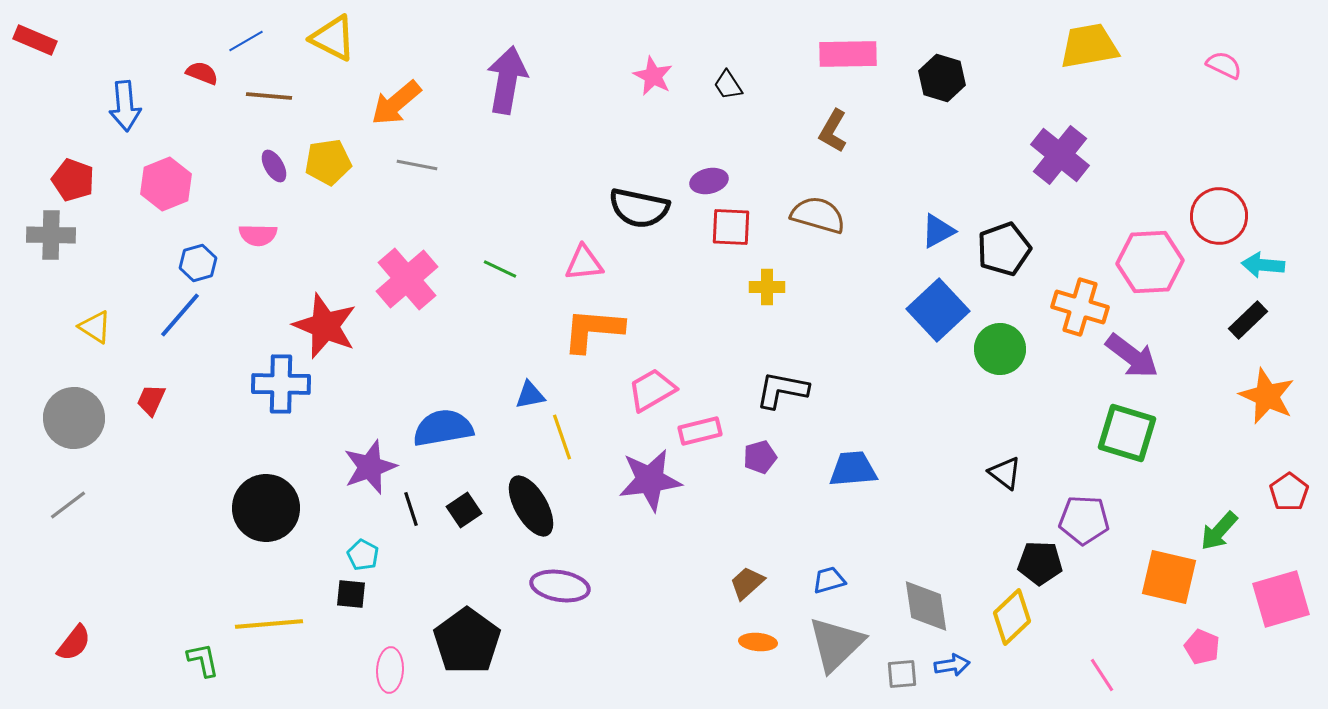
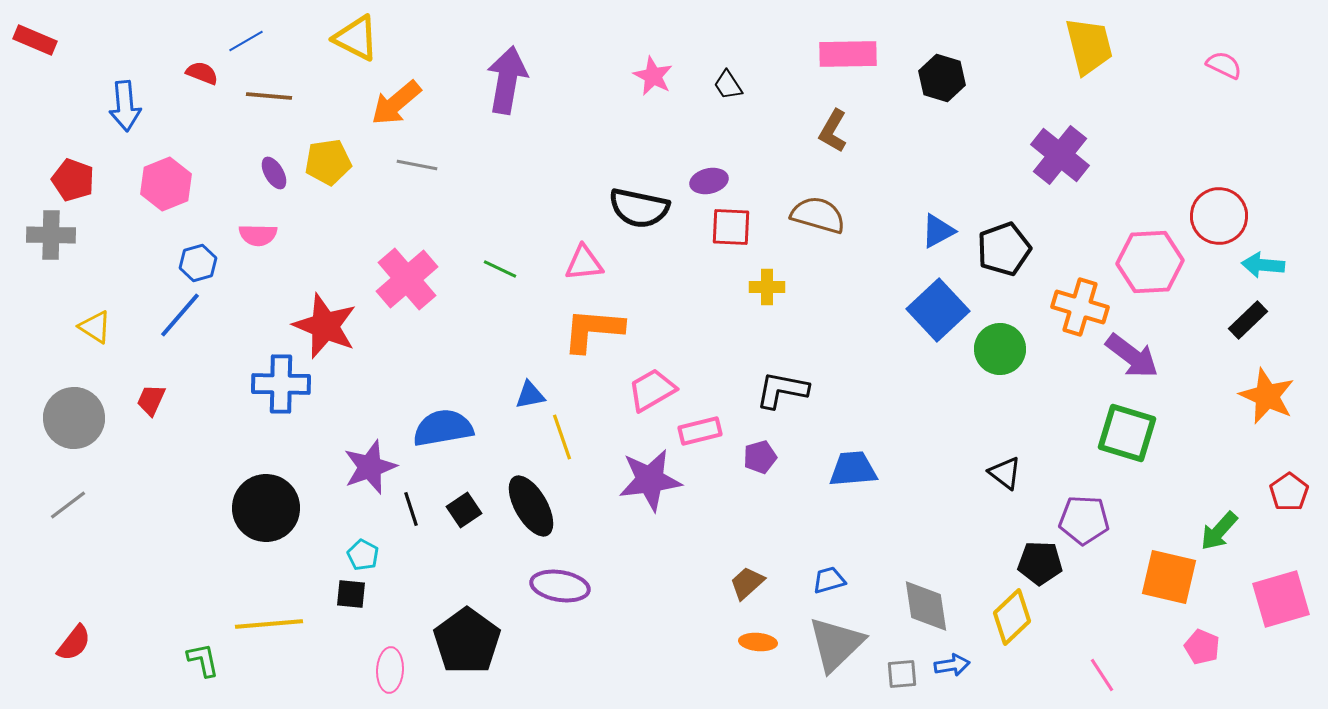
yellow triangle at (333, 38): moved 23 px right
yellow trapezoid at (1089, 46): rotated 86 degrees clockwise
purple ellipse at (274, 166): moved 7 px down
